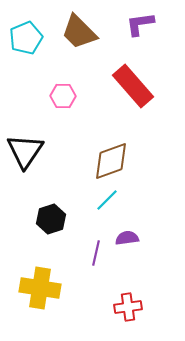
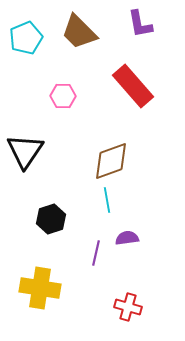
purple L-shape: rotated 92 degrees counterclockwise
cyan line: rotated 55 degrees counterclockwise
red cross: rotated 24 degrees clockwise
